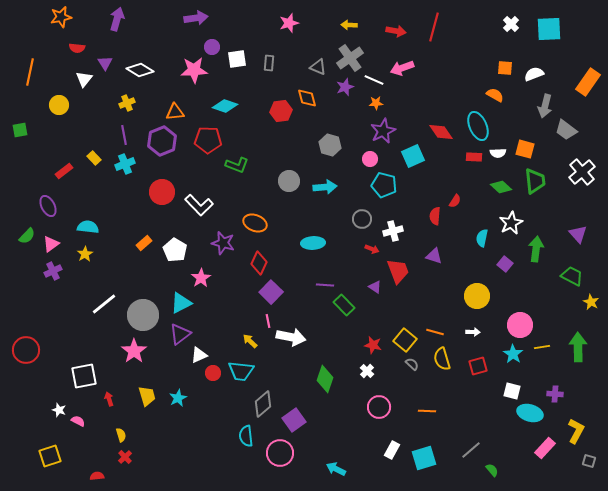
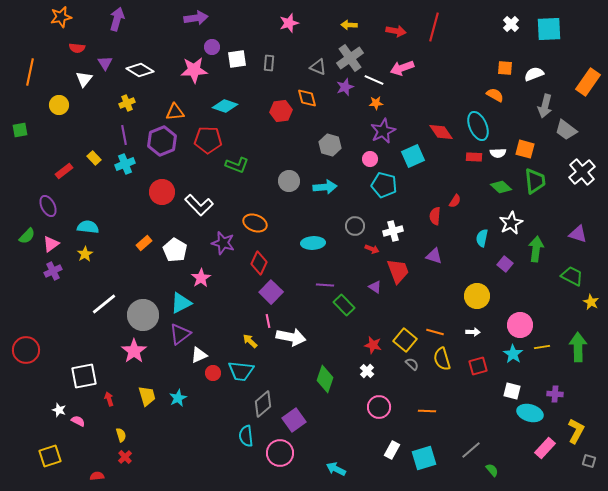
gray circle at (362, 219): moved 7 px left, 7 px down
purple triangle at (578, 234): rotated 30 degrees counterclockwise
